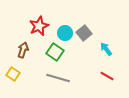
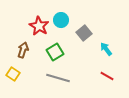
red star: rotated 18 degrees counterclockwise
cyan circle: moved 4 px left, 13 px up
green square: rotated 24 degrees clockwise
